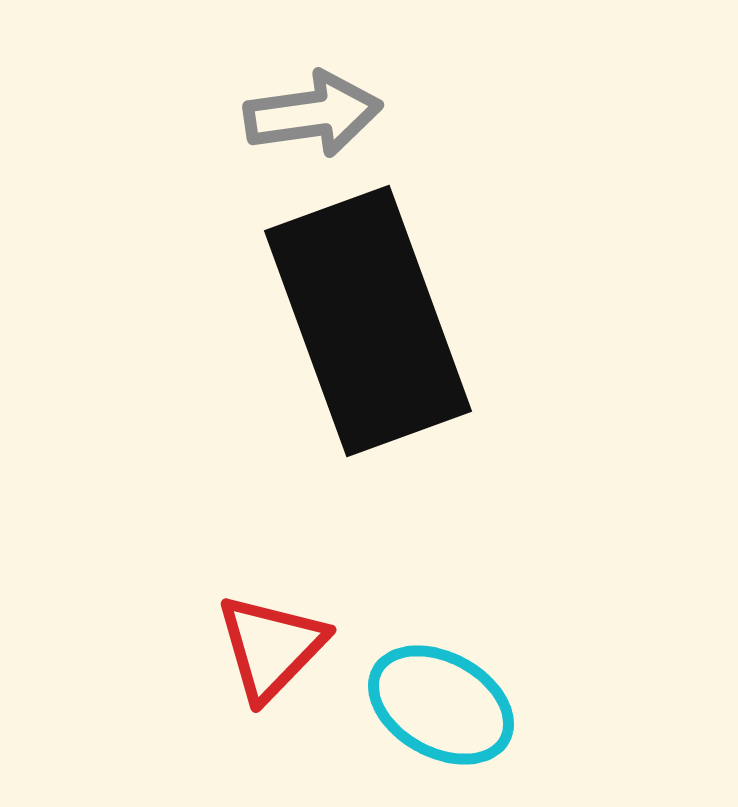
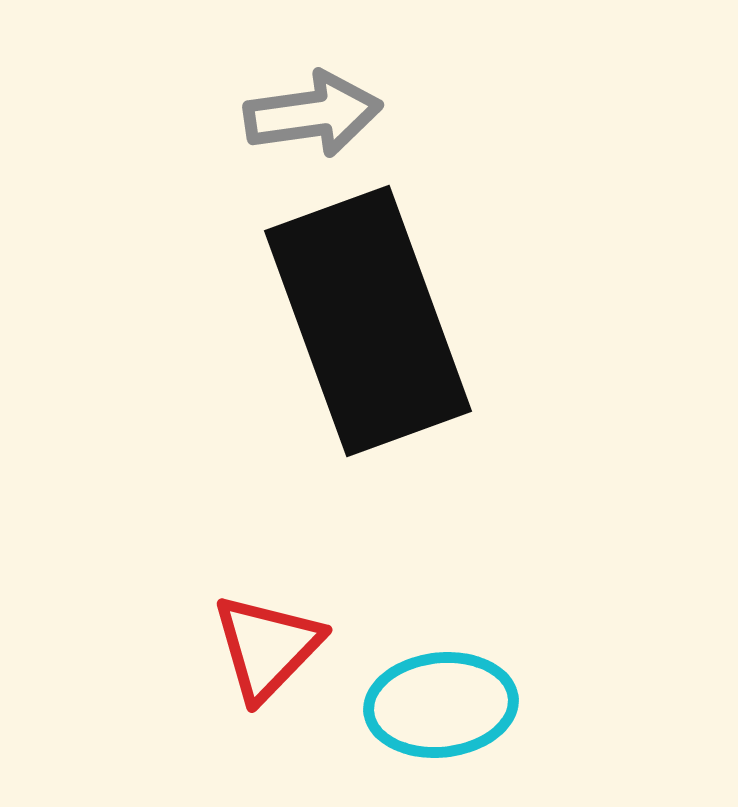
red triangle: moved 4 px left
cyan ellipse: rotated 35 degrees counterclockwise
